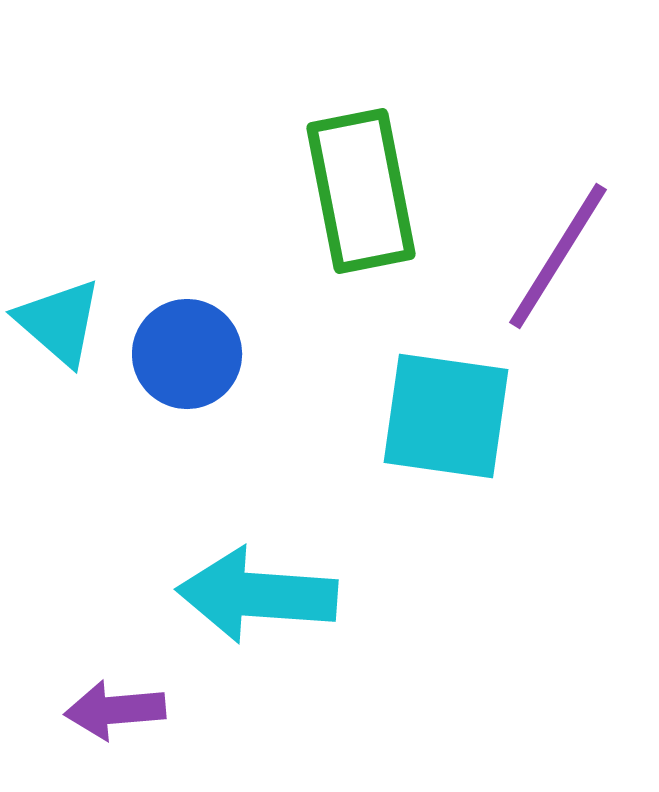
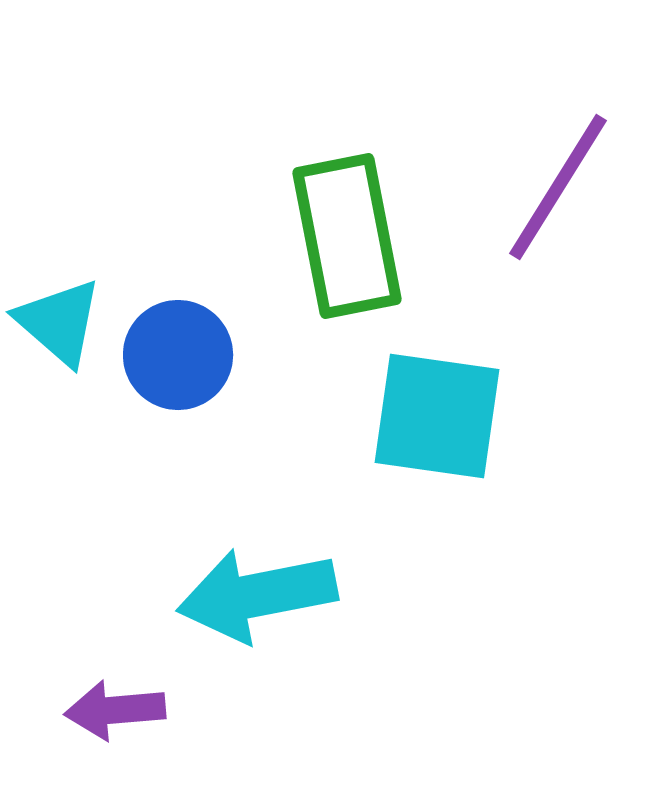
green rectangle: moved 14 px left, 45 px down
purple line: moved 69 px up
blue circle: moved 9 px left, 1 px down
cyan square: moved 9 px left
cyan arrow: rotated 15 degrees counterclockwise
